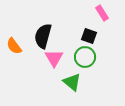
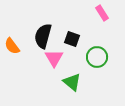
black square: moved 17 px left, 3 px down
orange semicircle: moved 2 px left
green circle: moved 12 px right
